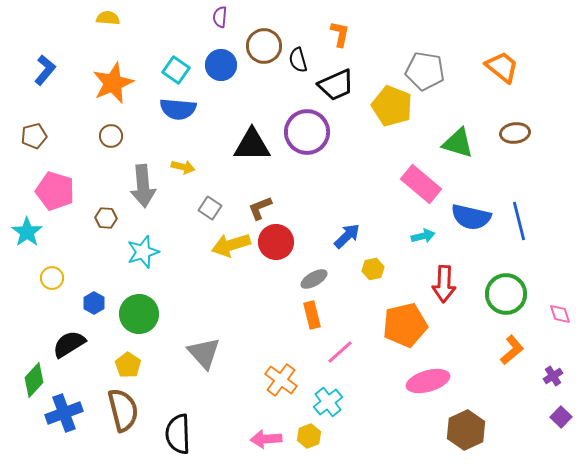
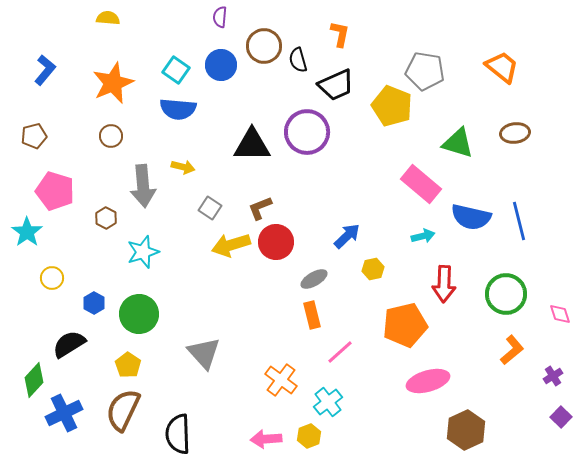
brown hexagon at (106, 218): rotated 25 degrees clockwise
brown semicircle at (123, 410): rotated 141 degrees counterclockwise
blue cross at (64, 413): rotated 6 degrees counterclockwise
